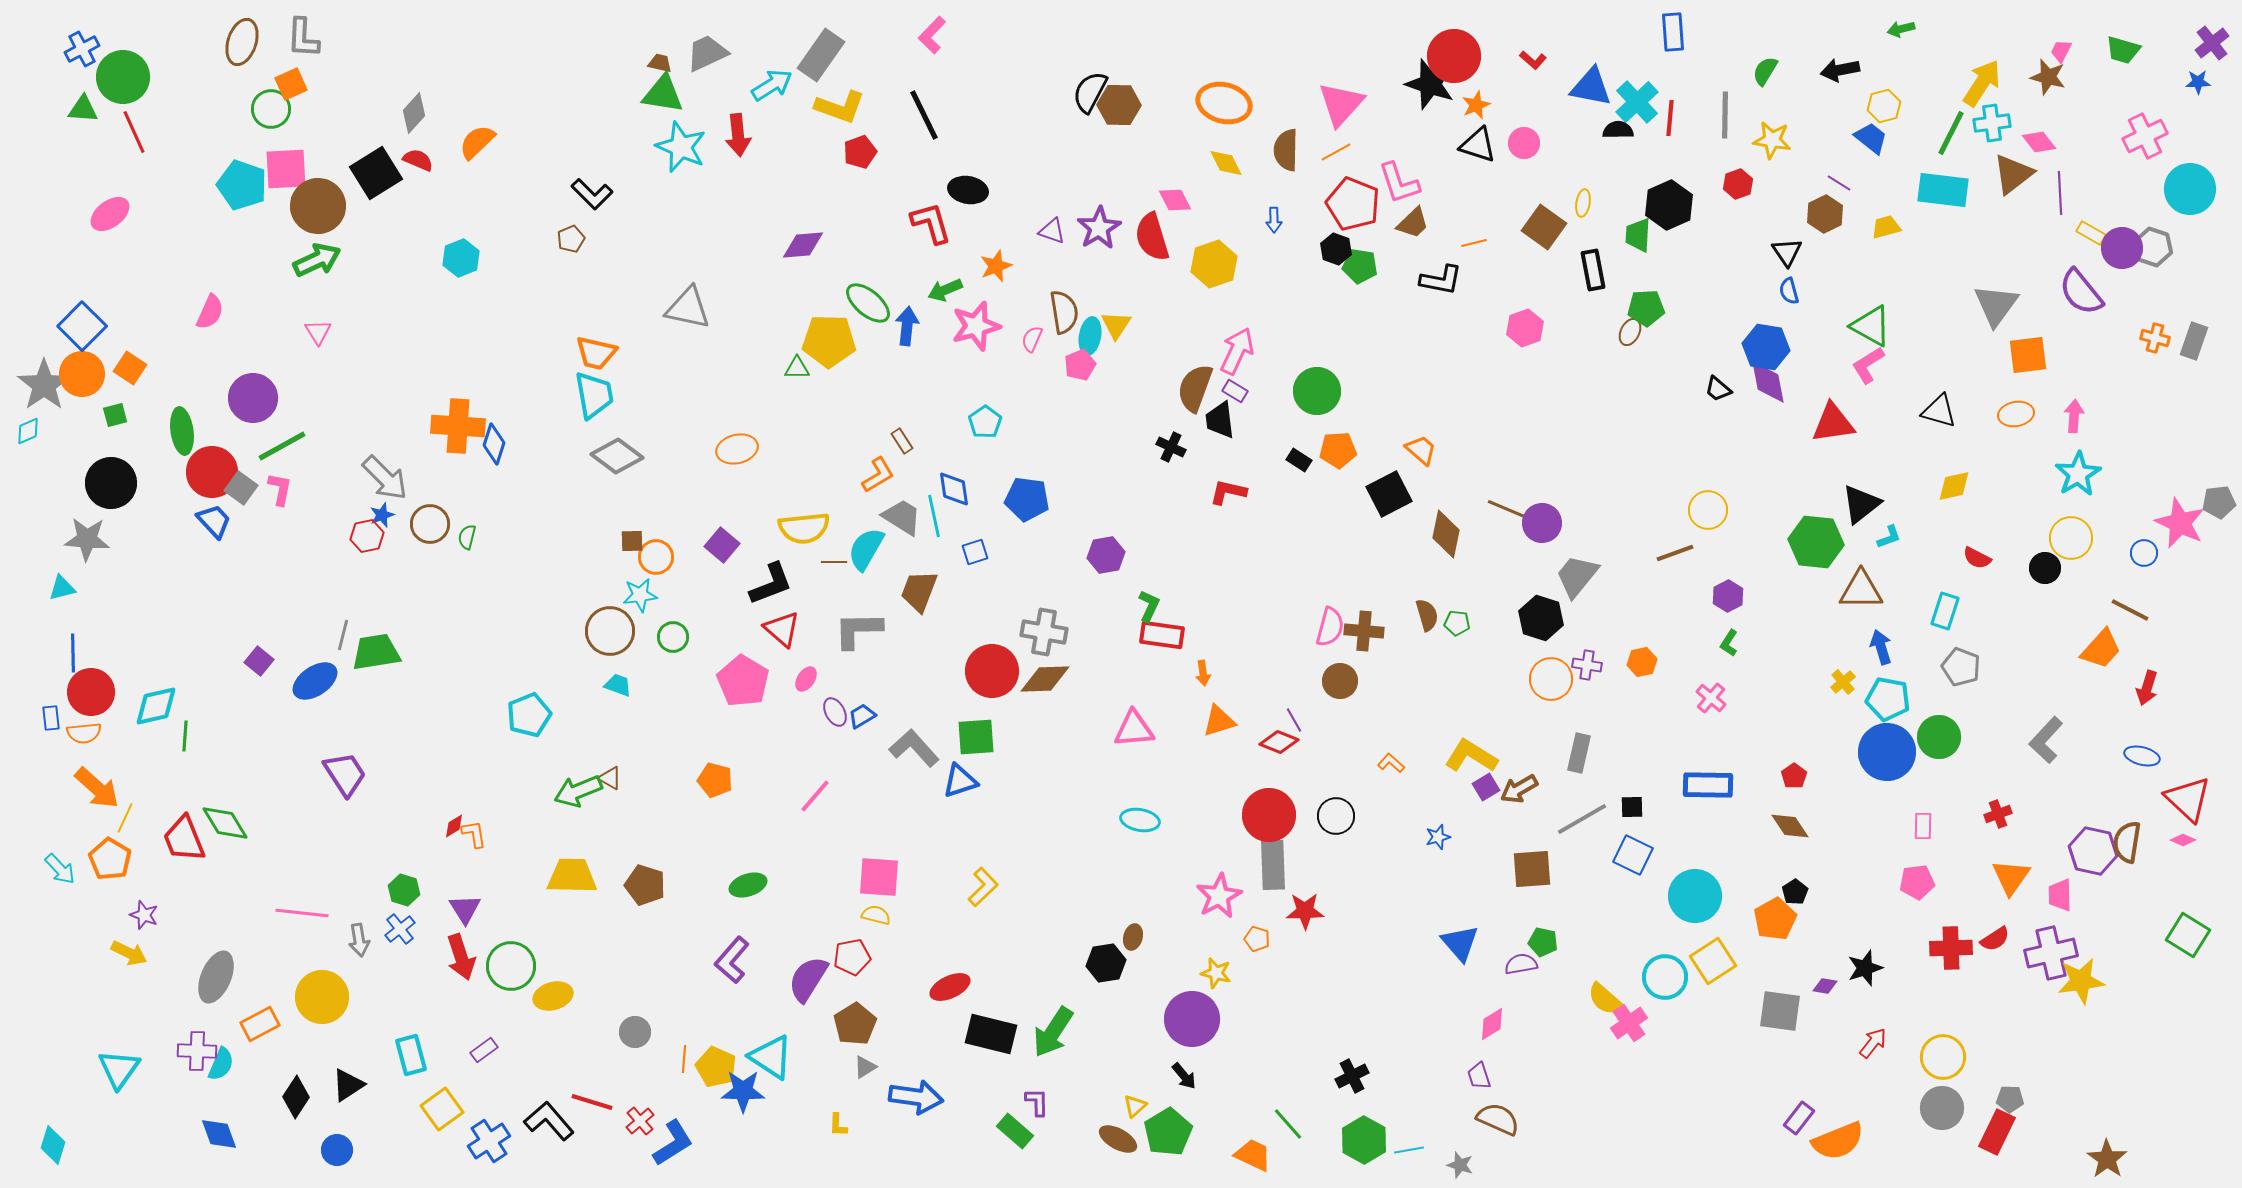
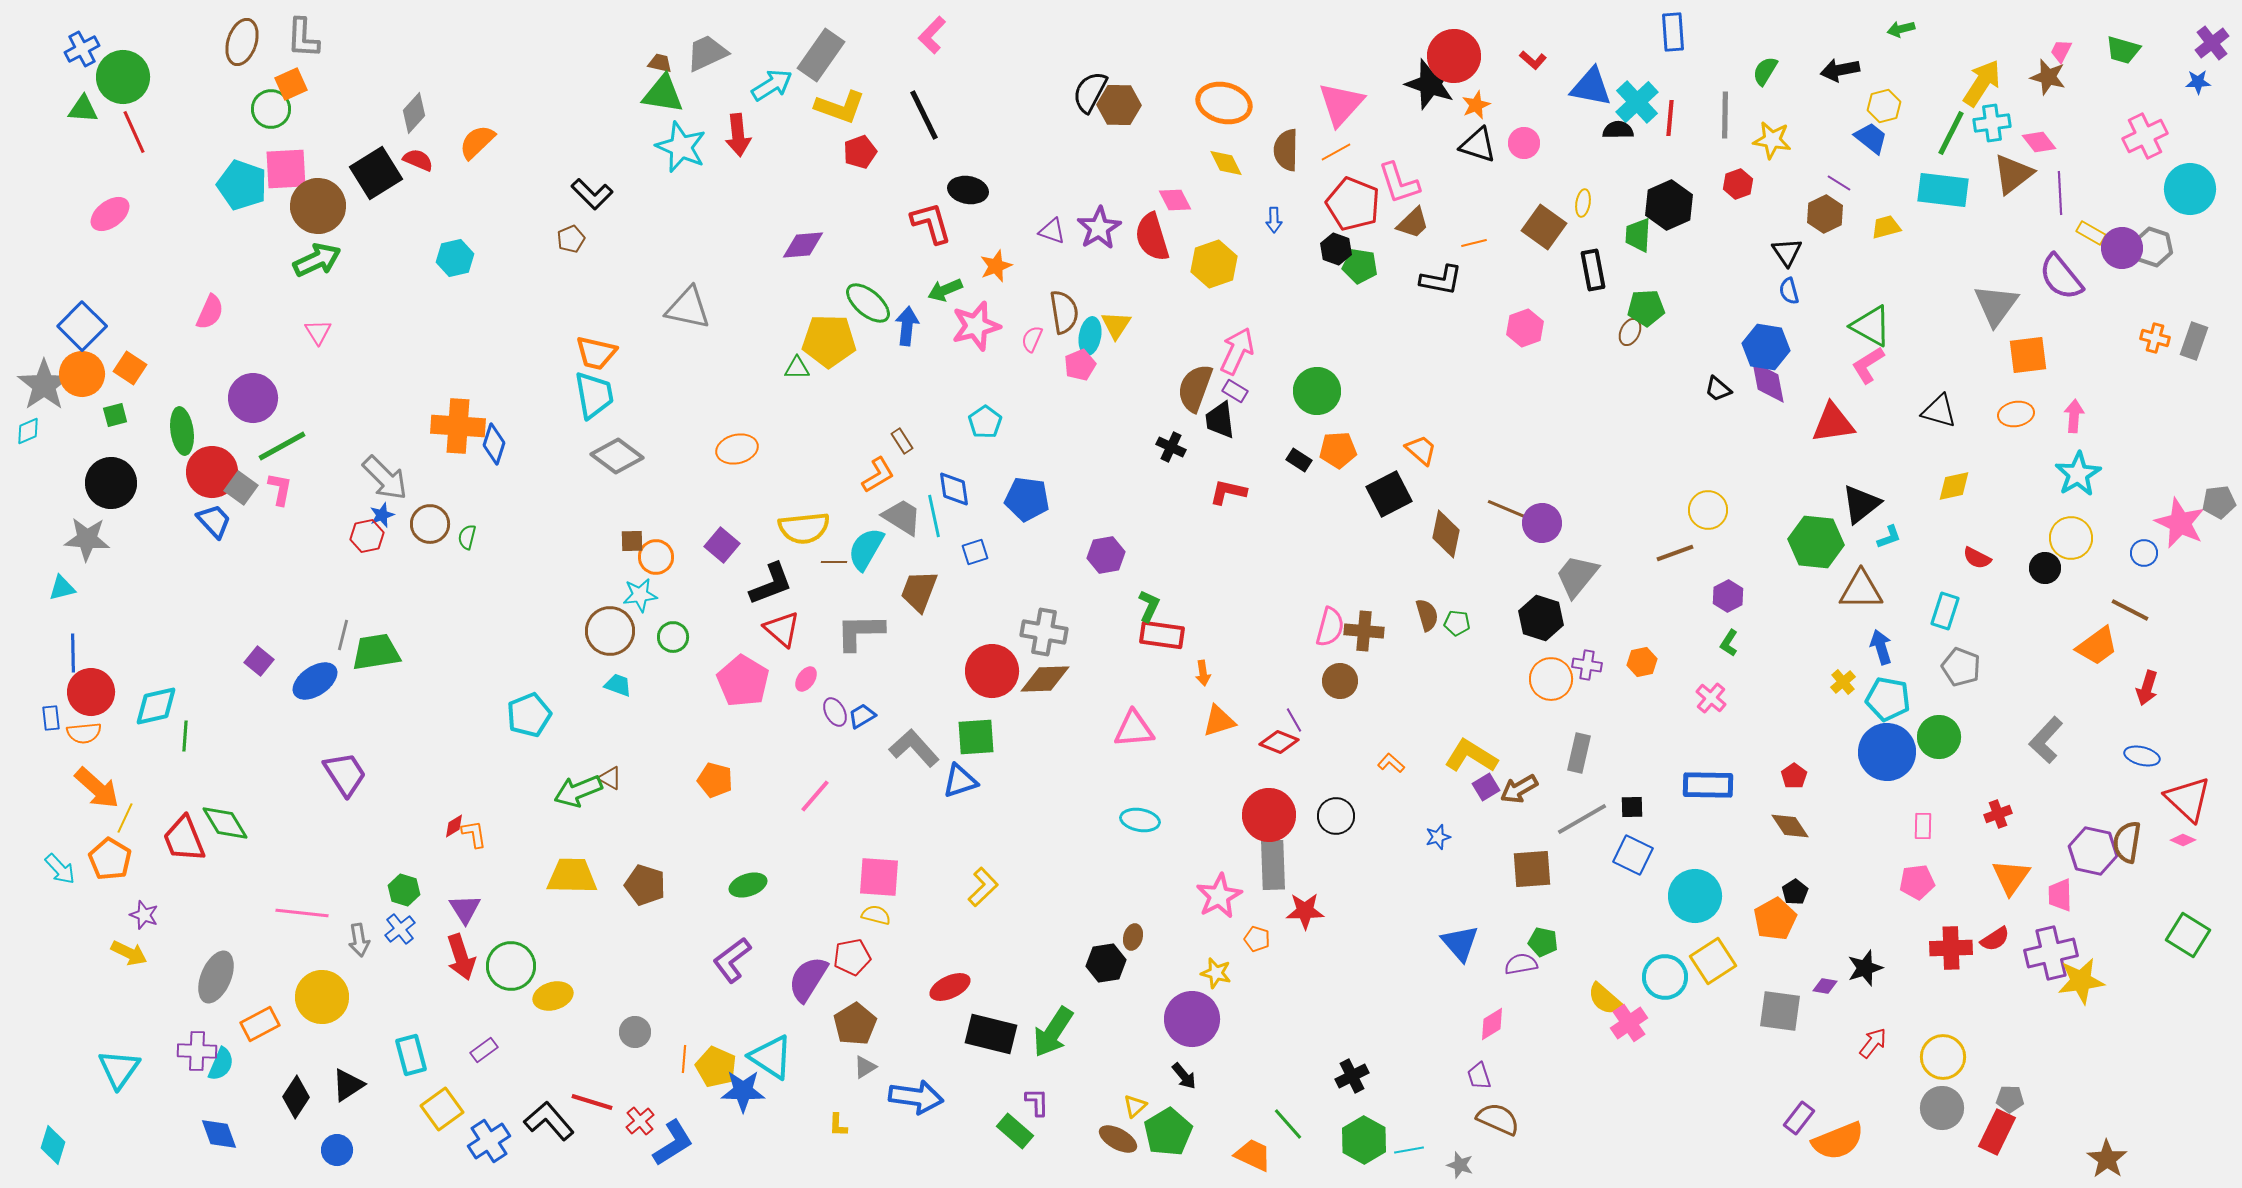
cyan hexagon at (461, 258): moved 6 px left; rotated 9 degrees clockwise
purple semicircle at (2081, 292): moved 20 px left, 15 px up
gray L-shape at (858, 630): moved 2 px right, 2 px down
orange trapezoid at (2101, 649): moved 4 px left, 3 px up; rotated 12 degrees clockwise
purple L-shape at (732, 960): rotated 12 degrees clockwise
